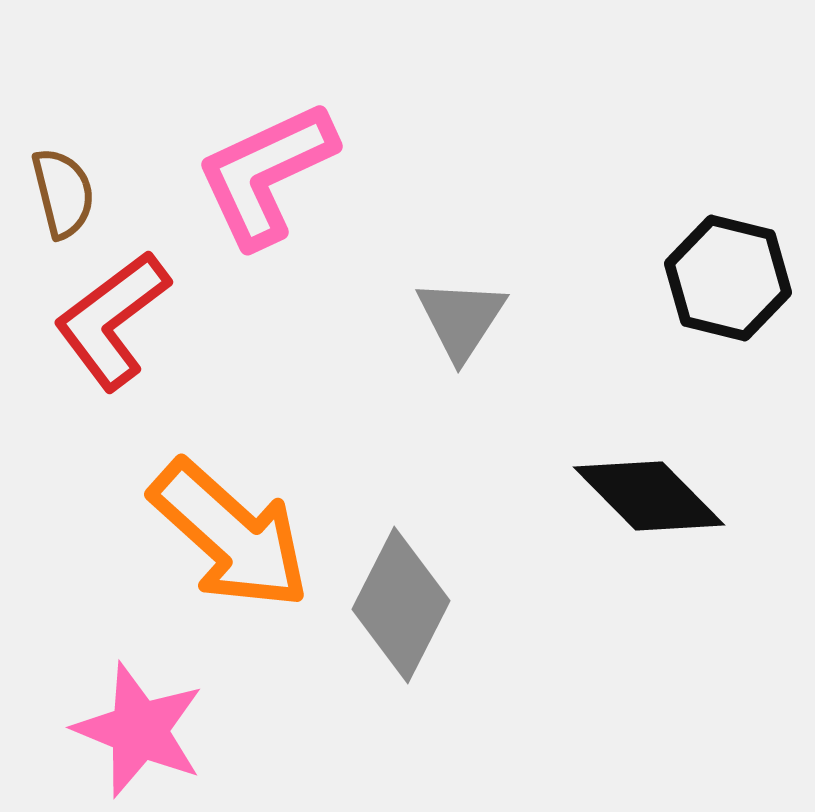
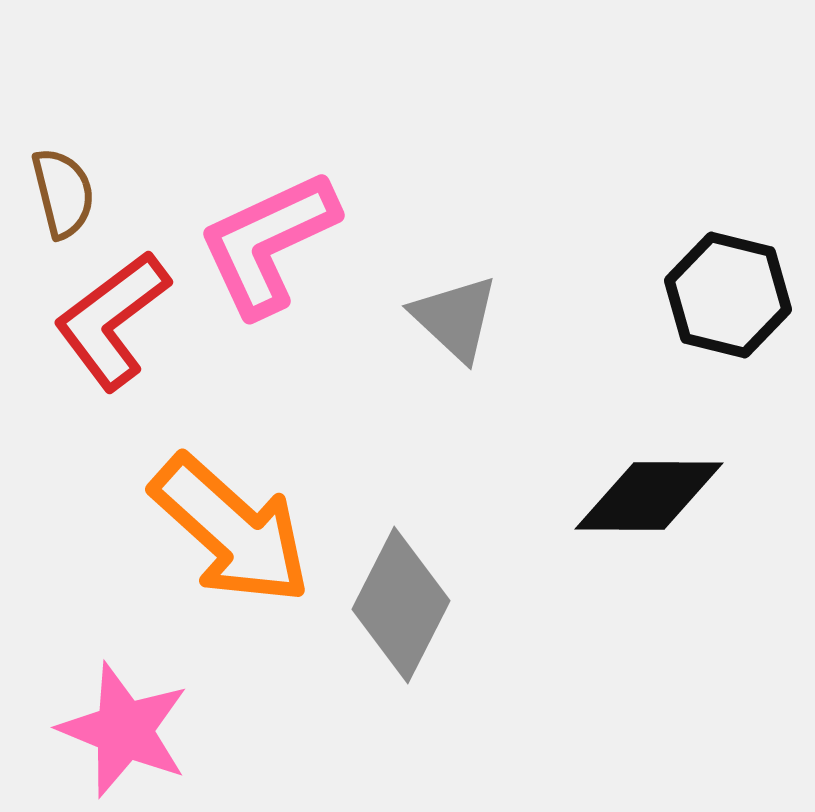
pink L-shape: moved 2 px right, 69 px down
black hexagon: moved 17 px down
gray triangle: moved 6 px left, 1 px up; rotated 20 degrees counterclockwise
black diamond: rotated 45 degrees counterclockwise
orange arrow: moved 1 px right, 5 px up
pink star: moved 15 px left
